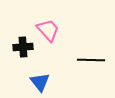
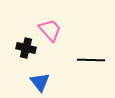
pink trapezoid: moved 2 px right
black cross: moved 3 px right, 1 px down; rotated 18 degrees clockwise
